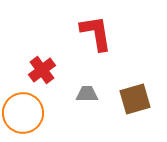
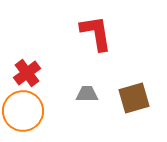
red cross: moved 15 px left, 3 px down
brown square: moved 1 px left, 1 px up
orange circle: moved 2 px up
